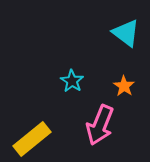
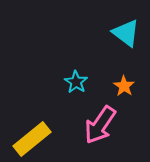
cyan star: moved 4 px right, 1 px down
pink arrow: rotated 12 degrees clockwise
